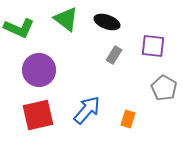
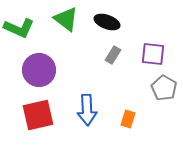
purple square: moved 8 px down
gray rectangle: moved 1 px left
blue arrow: rotated 136 degrees clockwise
